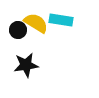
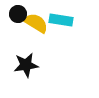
black circle: moved 16 px up
